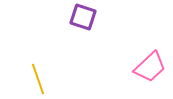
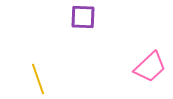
purple square: rotated 16 degrees counterclockwise
